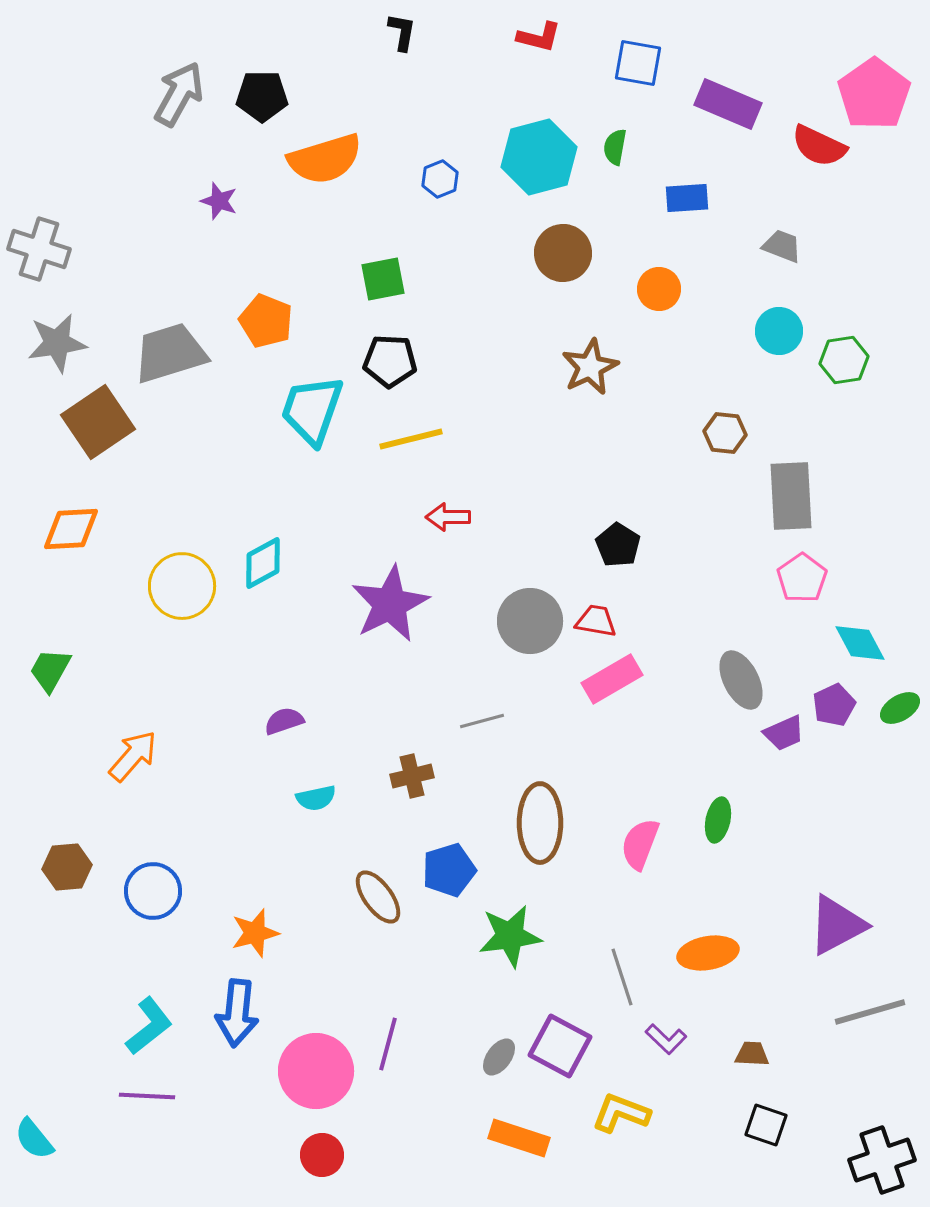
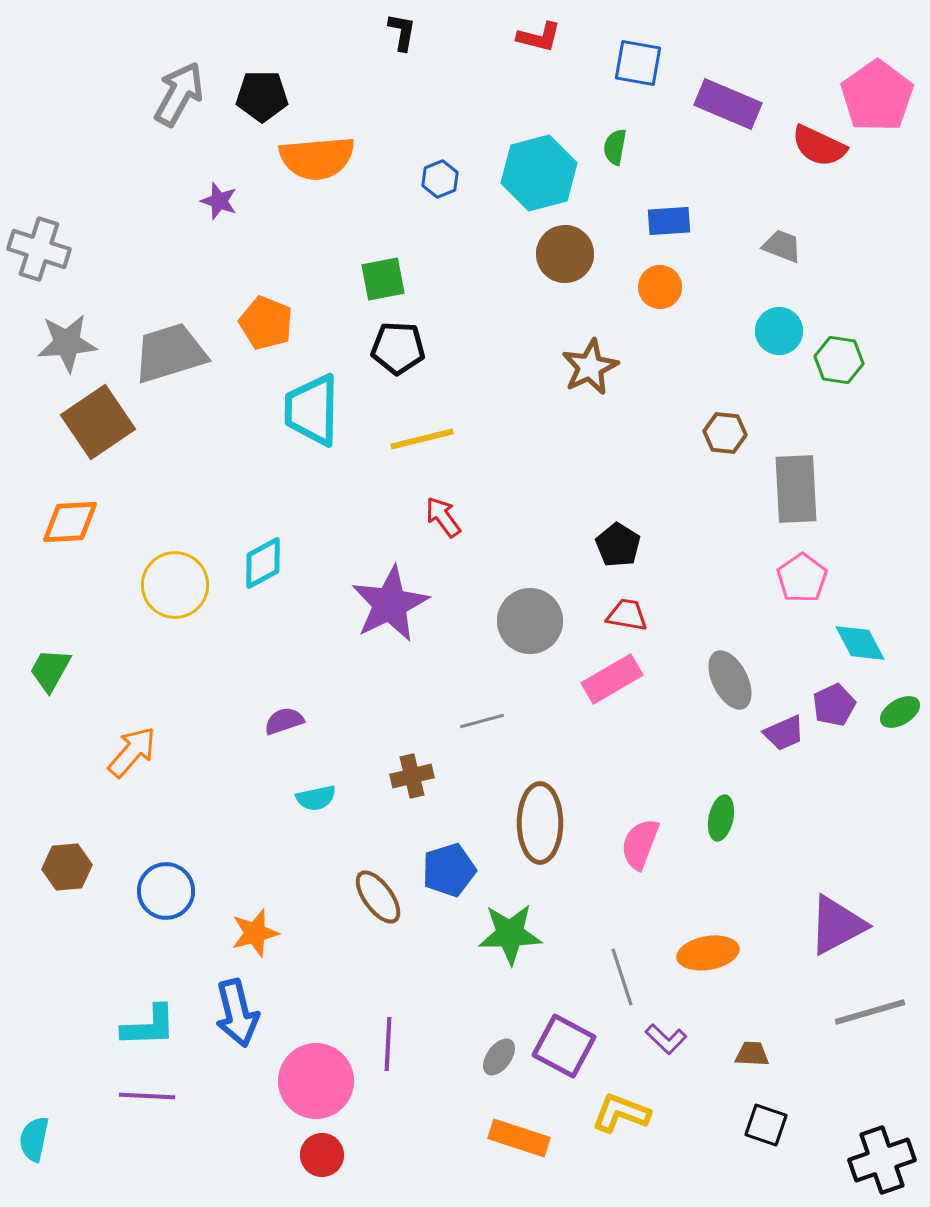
pink pentagon at (874, 94): moved 3 px right, 2 px down
cyan hexagon at (539, 157): moved 16 px down
orange semicircle at (325, 159): moved 8 px left, 1 px up; rotated 12 degrees clockwise
blue rectangle at (687, 198): moved 18 px left, 23 px down
brown circle at (563, 253): moved 2 px right, 1 px down
orange circle at (659, 289): moved 1 px right, 2 px up
orange pentagon at (266, 321): moved 2 px down
gray star at (57, 343): moved 10 px right; rotated 4 degrees clockwise
green hexagon at (844, 360): moved 5 px left; rotated 18 degrees clockwise
black pentagon at (390, 361): moved 8 px right, 13 px up
cyan trapezoid at (312, 410): rotated 18 degrees counterclockwise
yellow line at (411, 439): moved 11 px right
gray rectangle at (791, 496): moved 5 px right, 7 px up
red arrow at (448, 517): moved 5 px left; rotated 54 degrees clockwise
orange diamond at (71, 529): moved 1 px left, 7 px up
yellow circle at (182, 586): moved 7 px left, 1 px up
red trapezoid at (596, 621): moved 31 px right, 6 px up
gray ellipse at (741, 680): moved 11 px left
green ellipse at (900, 708): moved 4 px down
orange arrow at (133, 756): moved 1 px left, 4 px up
green ellipse at (718, 820): moved 3 px right, 2 px up
blue circle at (153, 891): moved 13 px right
green star at (510, 936): moved 2 px up; rotated 6 degrees clockwise
blue arrow at (237, 1013): rotated 20 degrees counterclockwise
cyan L-shape at (149, 1026): rotated 36 degrees clockwise
purple line at (388, 1044): rotated 12 degrees counterclockwise
purple square at (560, 1046): moved 4 px right
pink circle at (316, 1071): moved 10 px down
cyan semicircle at (34, 1139): rotated 51 degrees clockwise
